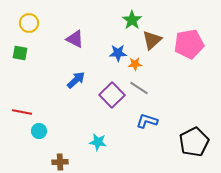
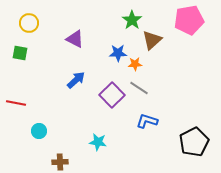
pink pentagon: moved 24 px up
red line: moved 6 px left, 9 px up
